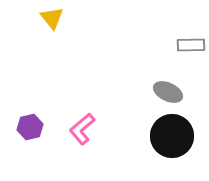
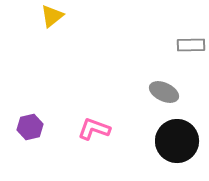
yellow triangle: moved 2 px up; rotated 30 degrees clockwise
gray ellipse: moved 4 px left
pink L-shape: moved 12 px right; rotated 60 degrees clockwise
black circle: moved 5 px right, 5 px down
